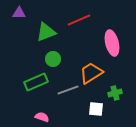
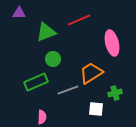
pink semicircle: rotated 72 degrees clockwise
